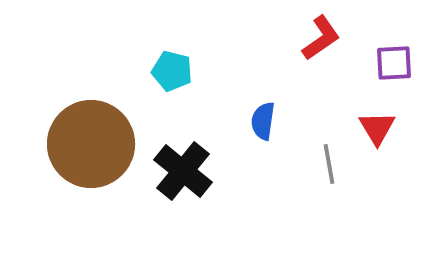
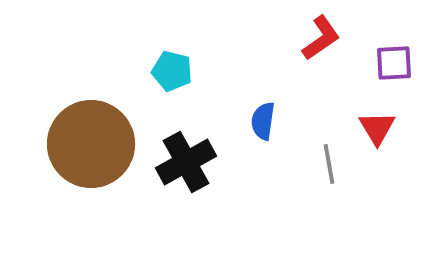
black cross: moved 3 px right, 9 px up; rotated 22 degrees clockwise
